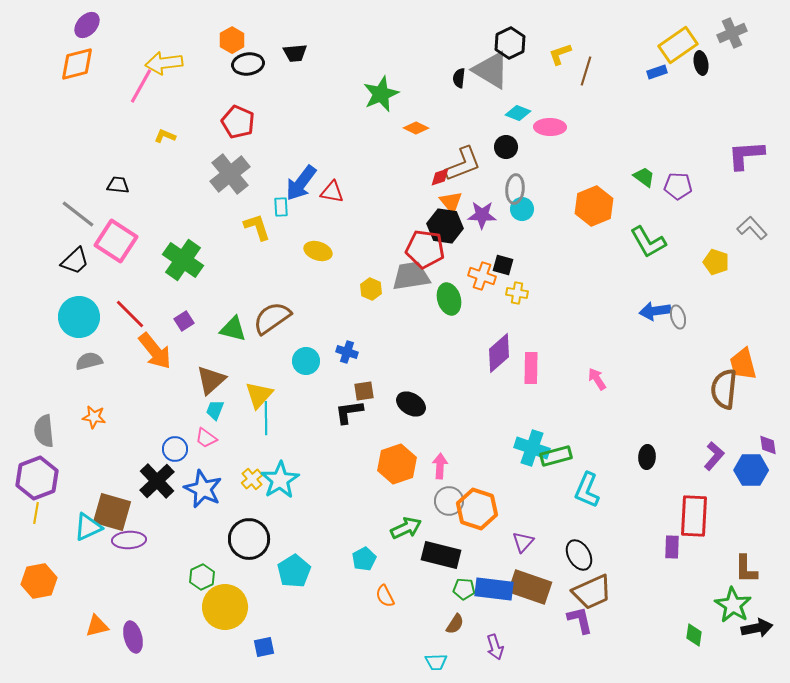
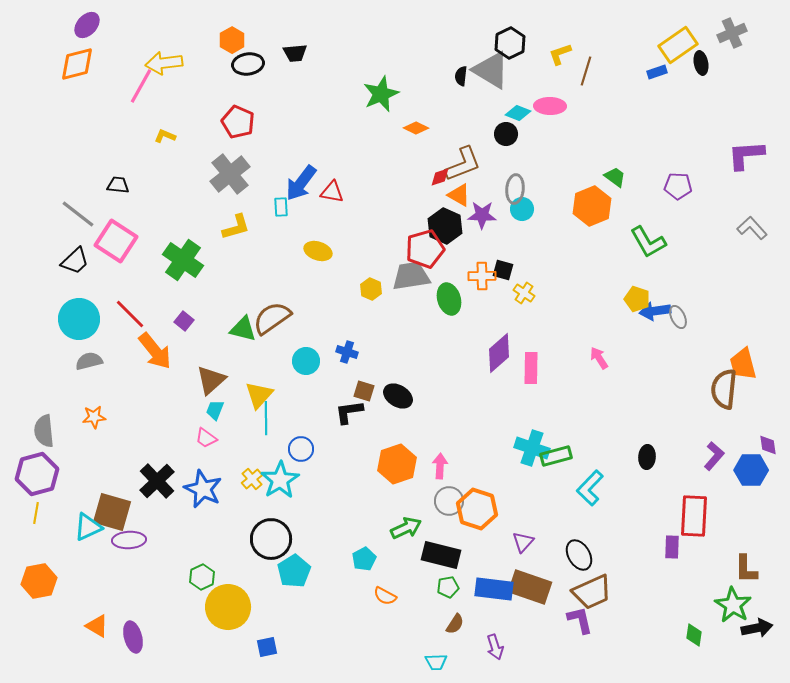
black semicircle at (459, 78): moved 2 px right, 2 px up
pink ellipse at (550, 127): moved 21 px up
black circle at (506, 147): moved 13 px up
green trapezoid at (644, 177): moved 29 px left
orange triangle at (451, 202): moved 8 px right, 7 px up; rotated 20 degrees counterclockwise
orange hexagon at (594, 206): moved 2 px left
black hexagon at (445, 226): rotated 16 degrees clockwise
yellow L-shape at (257, 227): moved 21 px left; rotated 92 degrees clockwise
red pentagon at (425, 249): rotated 24 degrees counterclockwise
yellow pentagon at (716, 262): moved 79 px left, 37 px down
black square at (503, 265): moved 5 px down
orange cross at (482, 276): rotated 20 degrees counterclockwise
yellow cross at (517, 293): moved 7 px right; rotated 25 degrees clockwise
cyan circle at (79, 317): moved 2 px down
gray ellipse at (678, 317): rotated 10 degrees counterclockwise
purple square at (184, 321): rotated 18 degrees counterclockwise
green triangle at (233, 329): moved 10 px right
pink arrow at (597, 379): moved 2 px right, 21 px up
brown square at (364, 391): rotated 25 degrees clockwise
black ellipse at (411, 404): moved 13 px left, 8 px up
orange star at (94, 417): rotated 15 degrees counterclockwise
blue circle at (175, 449): moved 126 px right
purple hexagon at (37, 478): moved 4 px up; rotated 6 degrees clockwise
cyan L-shape at (587, 490): moved 3 px right, 2 px up; rotated 21 degrees clockwise
black circle at (249, 539): moved 22 px right
green pentagon at (464, 589): moved 16 px left, 2 px up; rotated 15 degrees counterclockwise
orange semicircle at (385, 596): rotated 35 degrees counterclockwise
yellow circle at (225, 607): moved 3 px right
orange triangle at (97, 626): rotated 45 degrees clockwise
blue square at (264, 647): moved 3 px right
